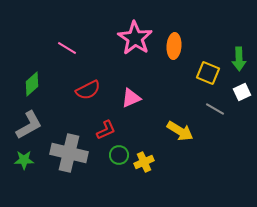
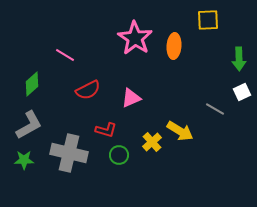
pink line: moved 2 px left, 7 px down
yellow square: moved 53 px up; rotated 25 degrees counterclockwise
red L-shape: rotated 40 degrees clockwise
yellow cross: moved 8 px right, 20 px up; rotated 18 degrees counterclockwise
